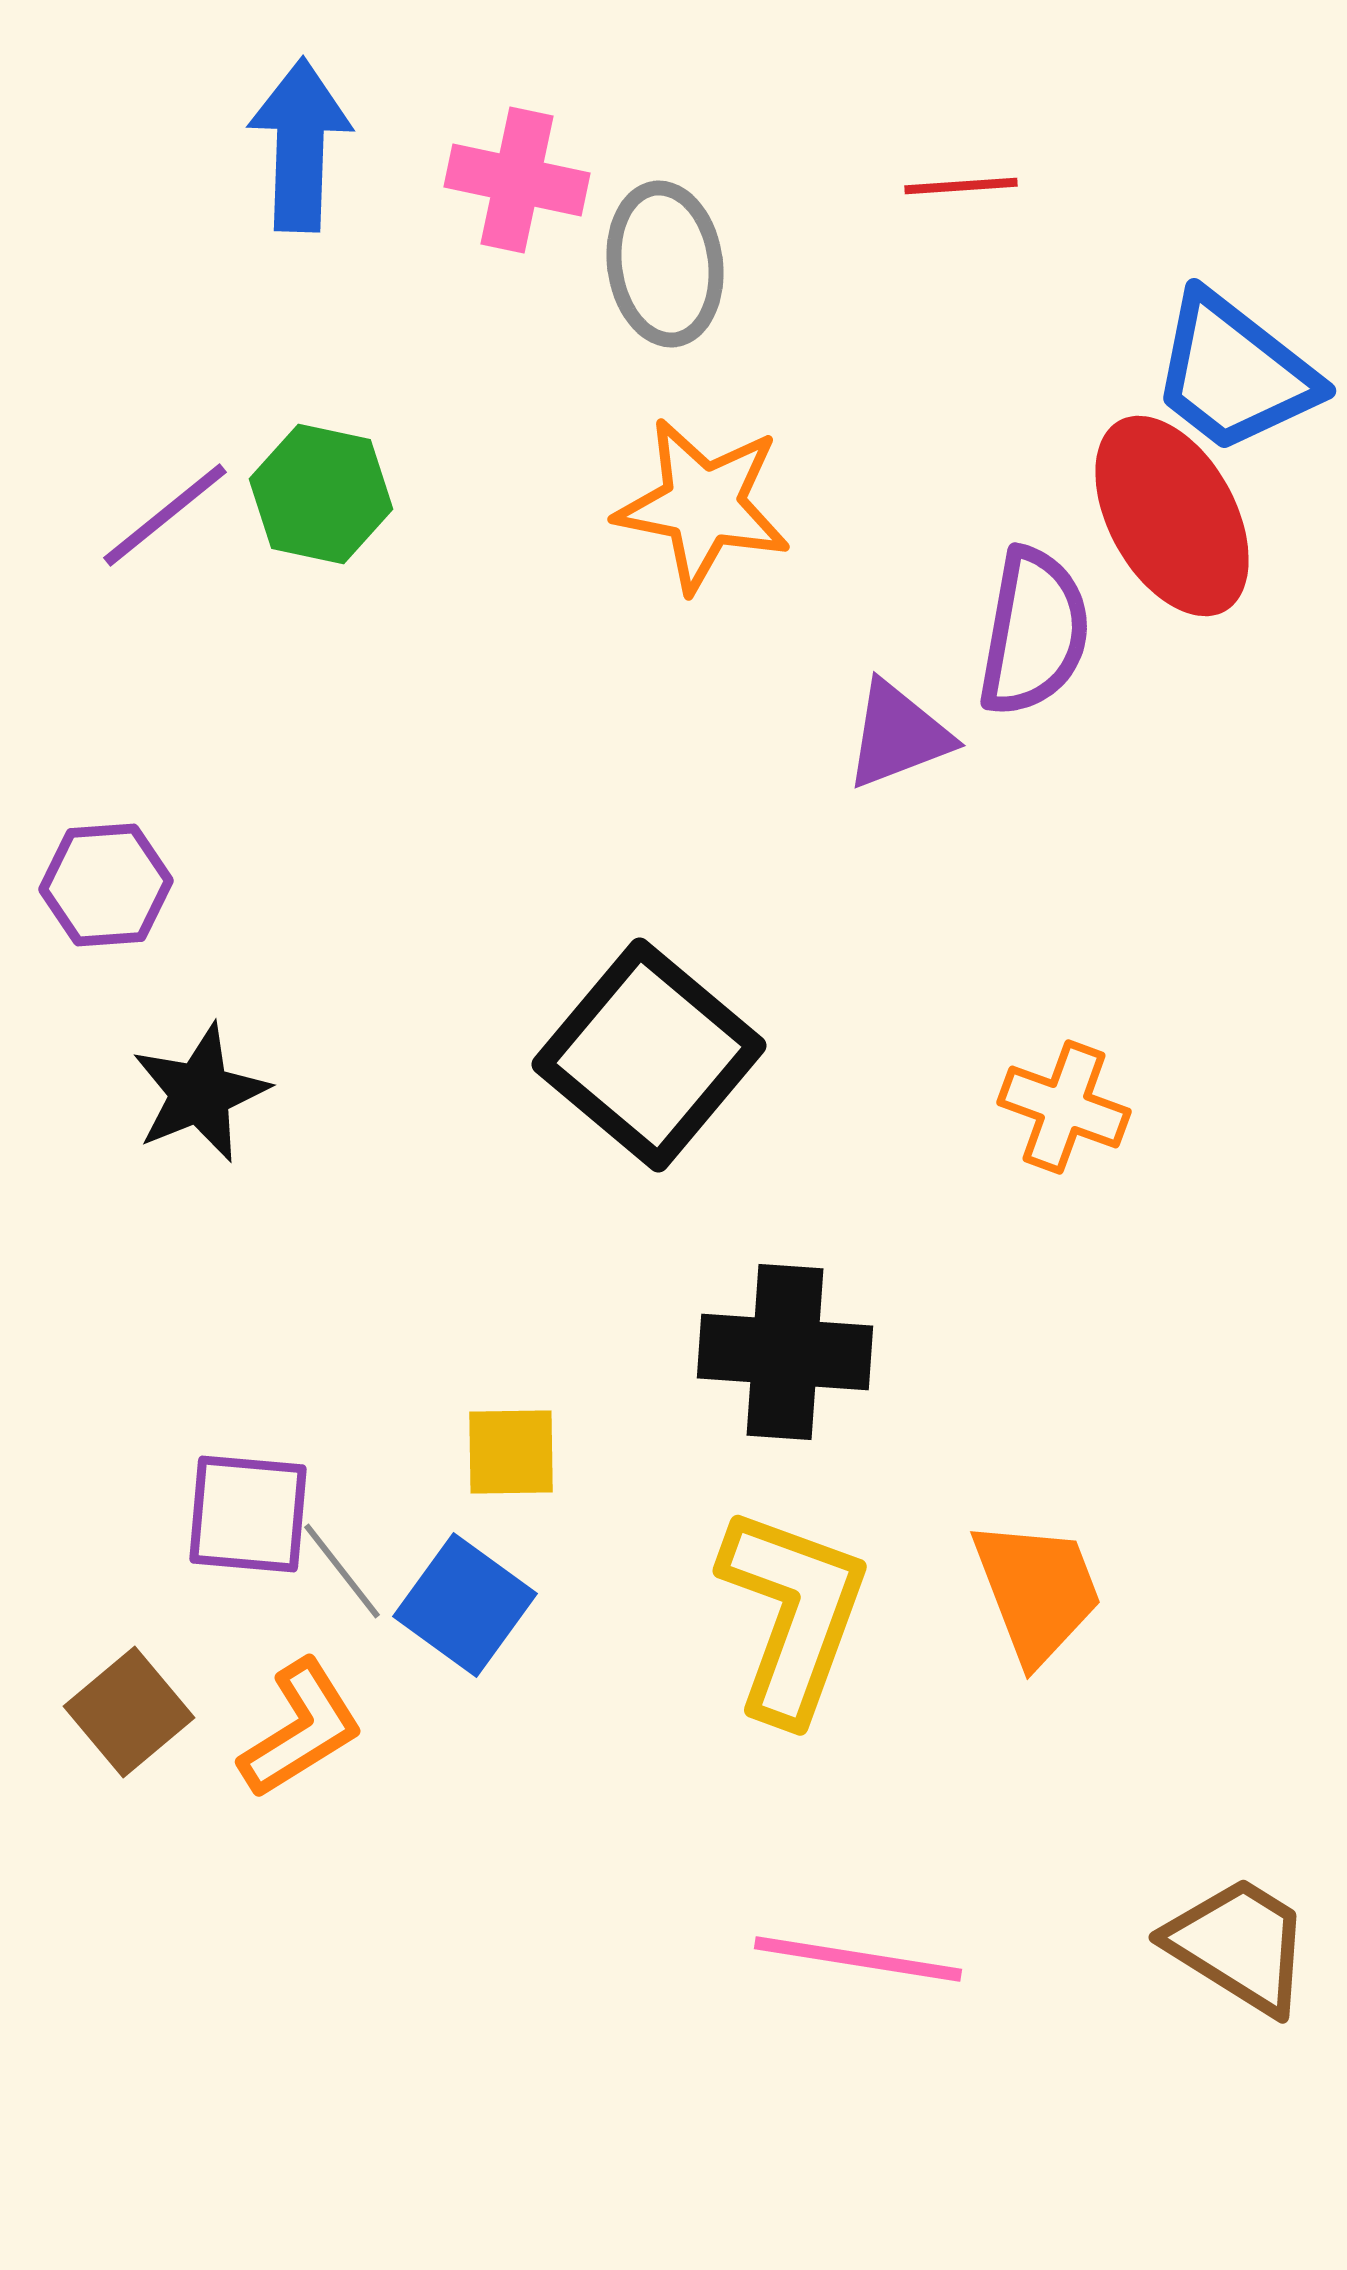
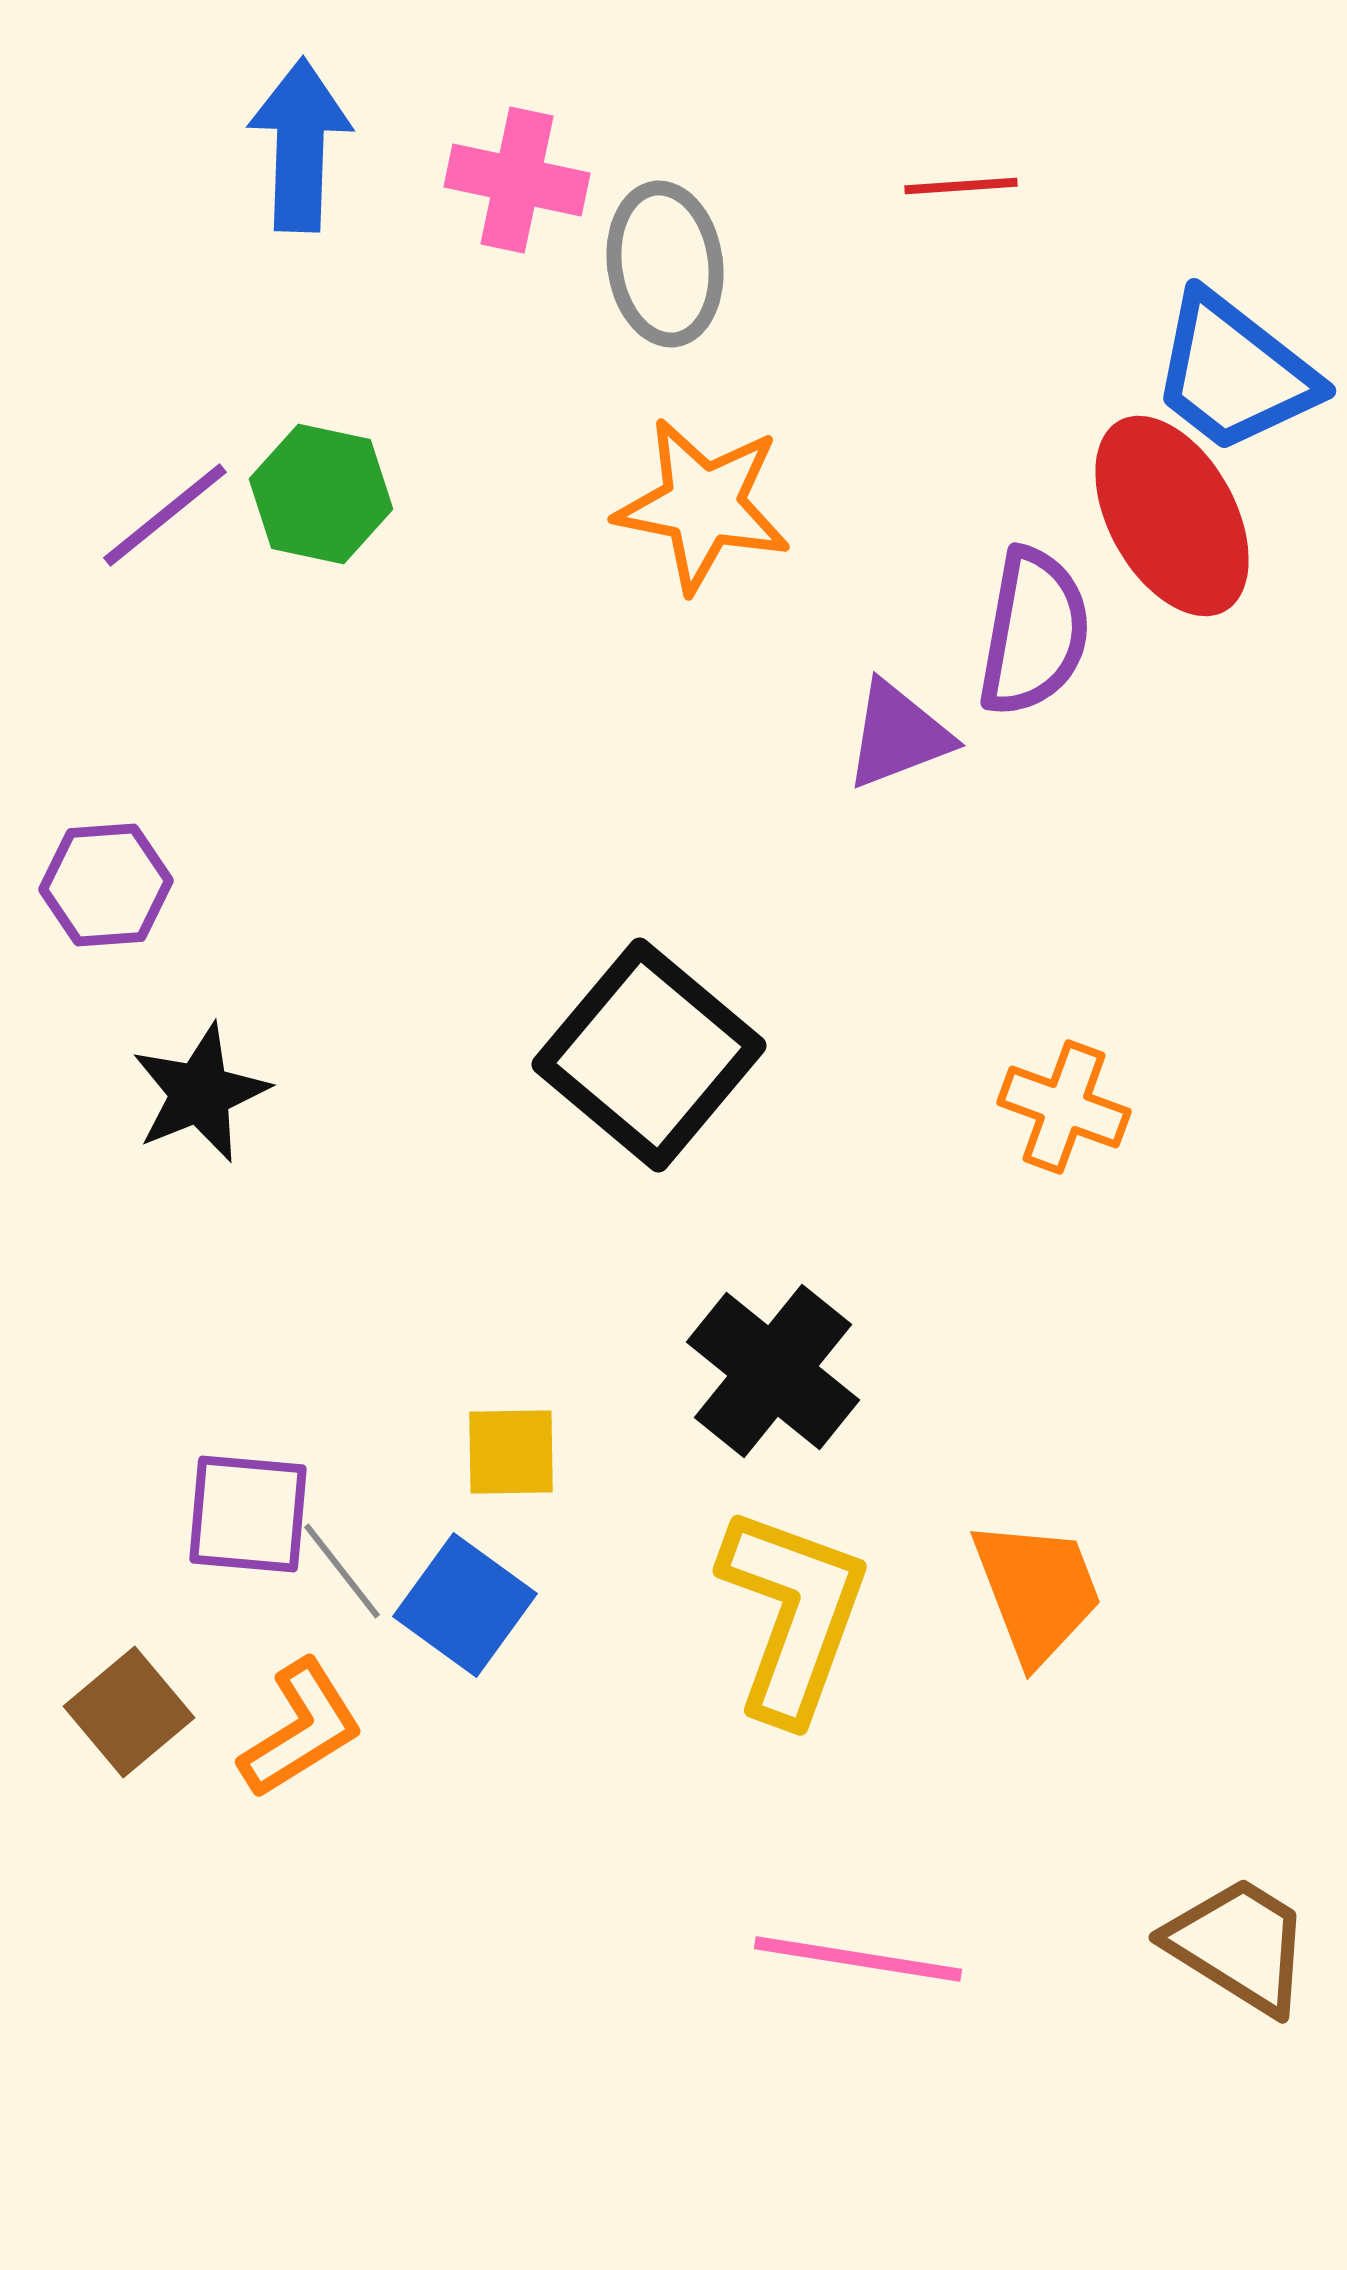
black cross: moved 12 px left, 19 px down; rotated 35 degrees clockwise
